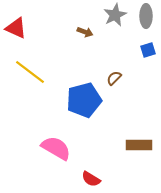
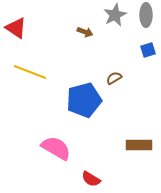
gray ellipse: moved 1 px up
red triangle: rotated 10 degrees clockwise
yellow line: rotated 16 degrees counterclockwise
brown semicircle: rotated 14 degrees clockwise
